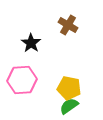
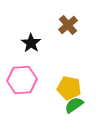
brown cross: rotated 18 degrees clockwise
green semicircle: moved 5 px right, 1 px up
